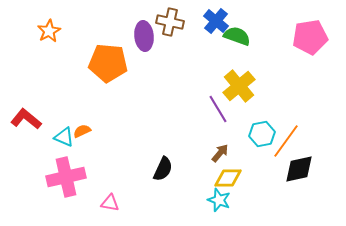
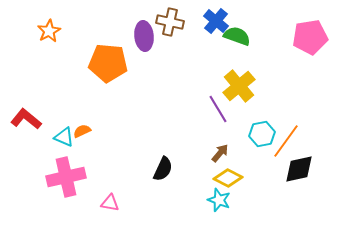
yellow diamond: rotated 28 degrees clockwise
